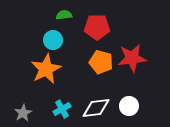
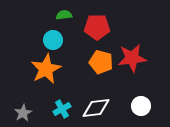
white circle: moved 12 px right
